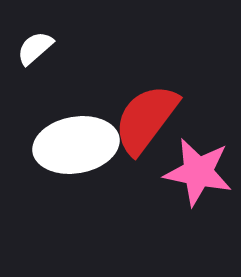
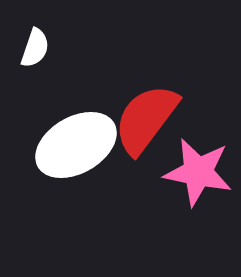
white semicircle: rotated 150 degrees clockwise
white ellipse: rotated 20 degrees counterclockwise
